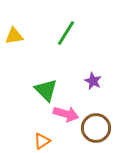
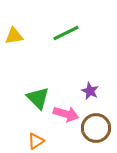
green line: rotated 32 degrees clockwise
purple star: moved 3 px left, 10 px down
green triangle: moved 8 px left, 8 px down
orange triangle: moved 6 px left
